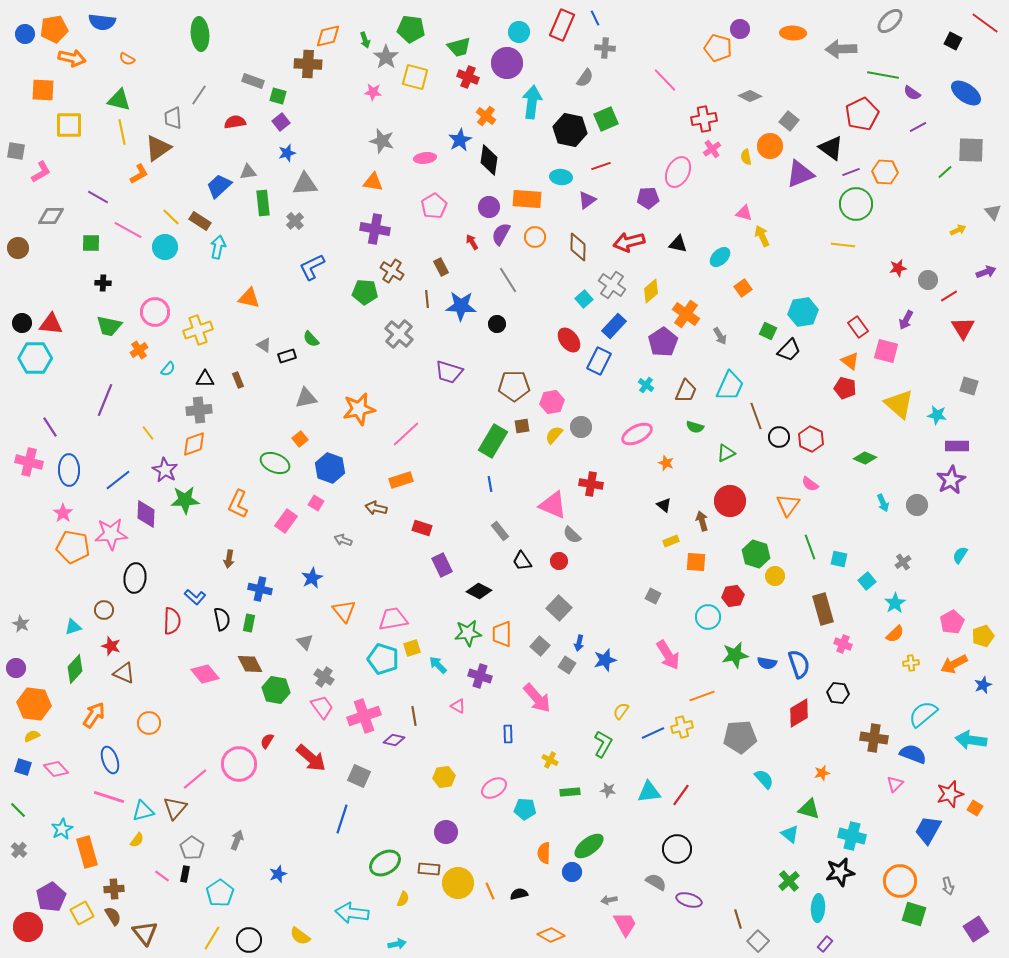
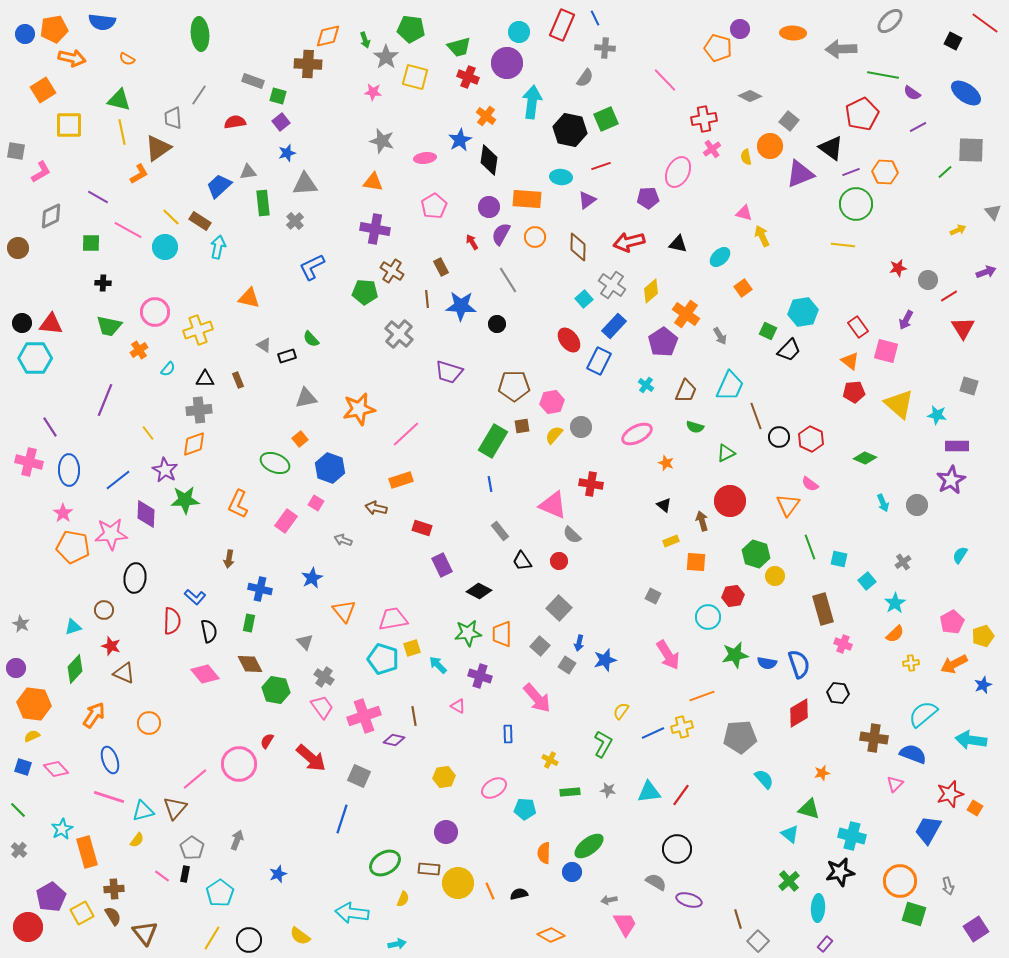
orange square at (43, 90): rotated 35 degrees counterclockwise
gray diamond at (51, 216): rotated 24 degrees counterclockwise
red pentagon at (845, 388): moved 9 px right, 4 px down; rotated 20 degrees counterclockwise
black semicircle at (222, 619): moved 13 px left, 12 px down
